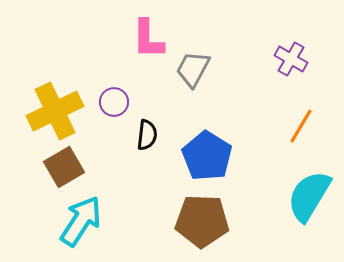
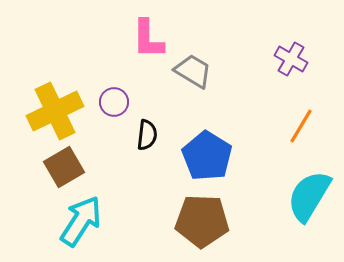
gray trapezoid: moved 2 px down; rotated 93 degrees clockwise
